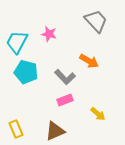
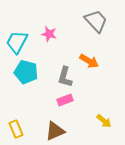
gray L-shape: rotated 60 degrees clockwise
yellow arrow: moved 6 px right, 7 px down
